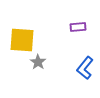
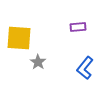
yellow square: moved 3 px left, 2 px up
